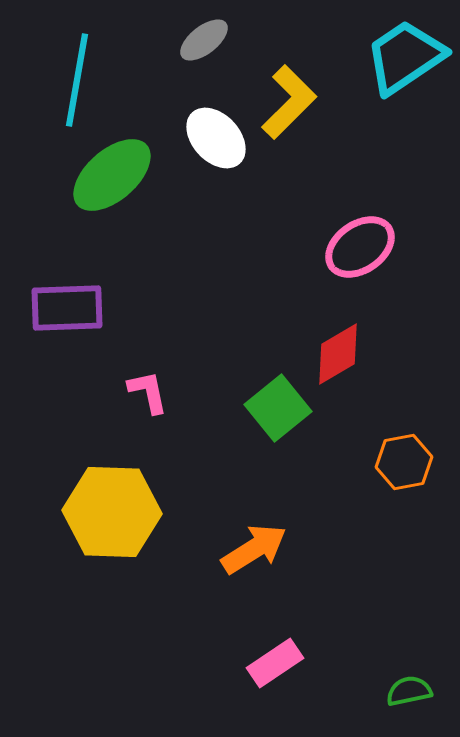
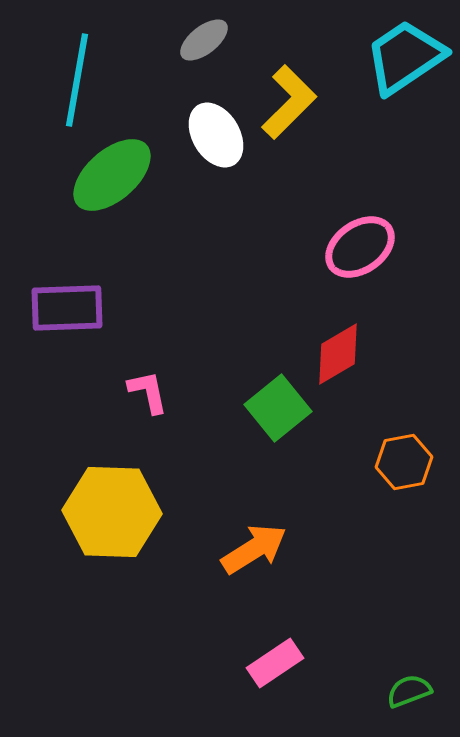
white ellipse: moved 3 px up; rotated 12 degrees clockwise
green semicircle: rotated 9 degrees counterclockwise
